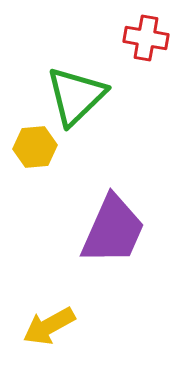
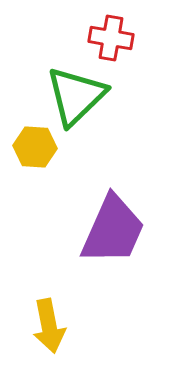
red cross: moved 35 px left
yellow hexagon: rotated 9 degrees clockwise
yellow arrow: rotated 72 degrees counterclockwise
